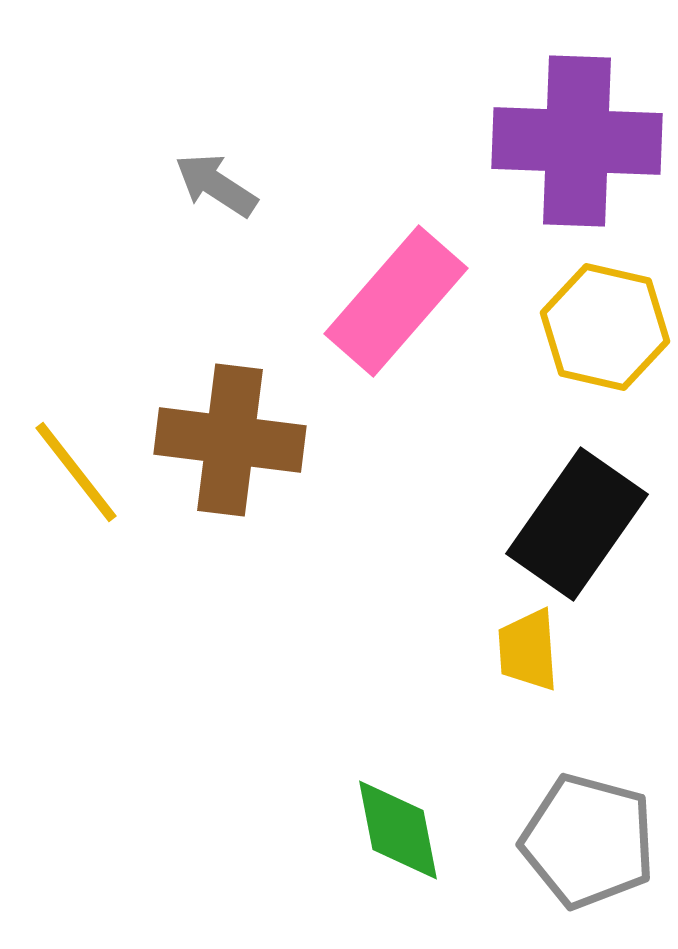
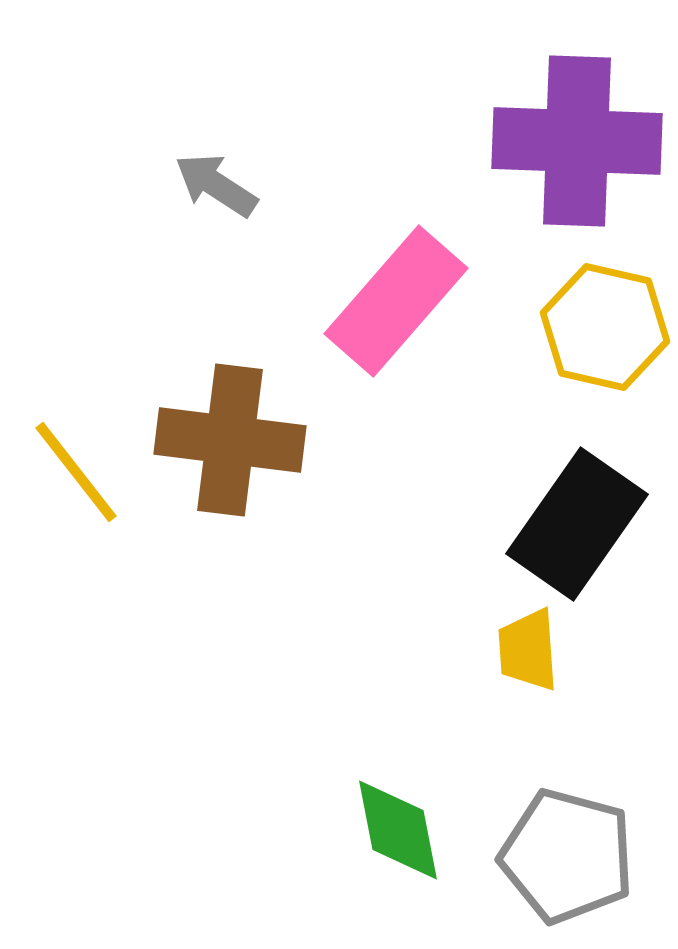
gray pentagon: moved 21 px left, 15 px down
